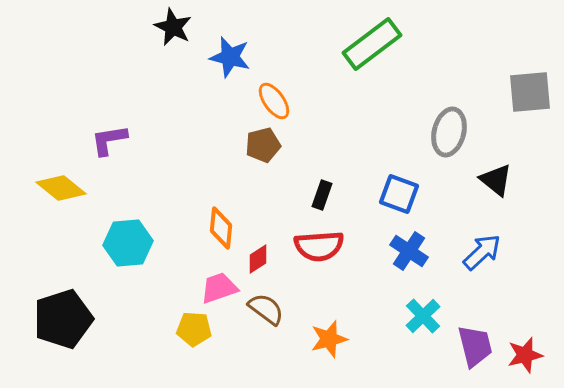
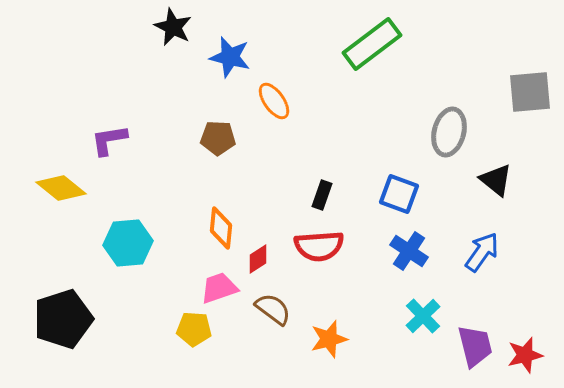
brown pentagon: moved 45 px left, 7 px up; rotated 16 degrees clockwise
blue arrow: rotated 12 degrees counterclockwise
brown semicircle: moved 7 px right
